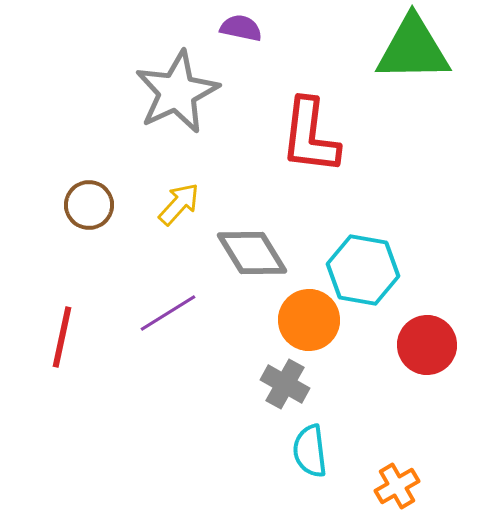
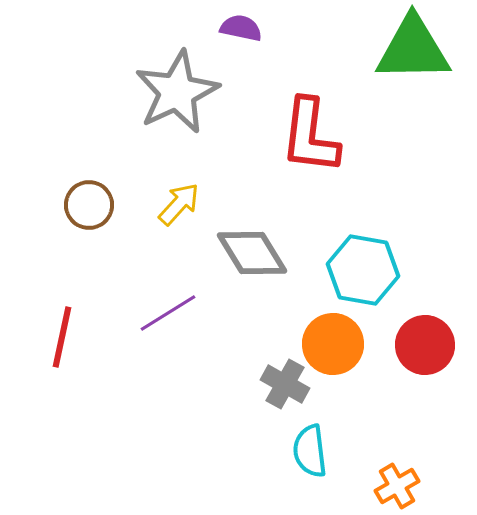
orange circle: moved 24 px right, 24 px down
red circle: moved 2 px left
